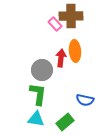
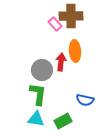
red arrow: moved 4 px down
green rectangle: moved 2 px left, 1 px up; rotated 12 degrees clockwise
